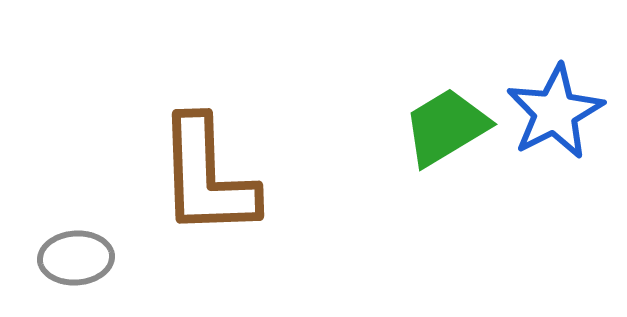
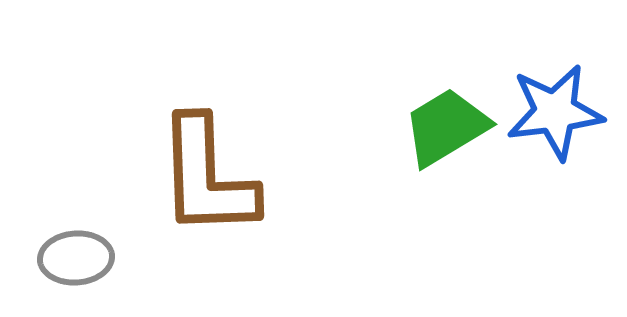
blue star: rotated 20 degrees clockwise
